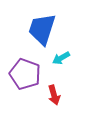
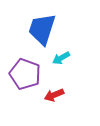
red arrow: rotated 84 degrees clockwise
